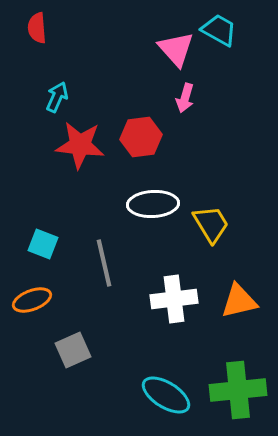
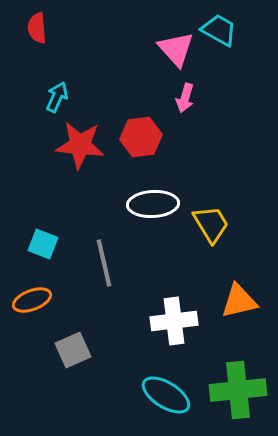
white cross: moved 22 px down
